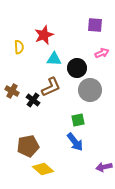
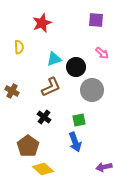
purple square: moved 1 px right, 5 px up
red star: moved 2 px left, 12 px up
pink arrow: rotated 64 degrees clockwise
cyan triangle: rotated 21 degrees counterclockwise
black circle: moved 1 px left, 1 px up
gray circle: moved 2 px right
black cross: moved 11 px right, 17 px down
green square: moved 1 px right
blue arrow: rotated 18 degrees clockwise
brown pentagon: rotated 25 degrees counterclockwise
